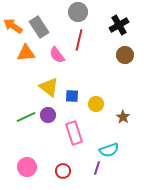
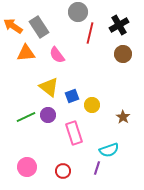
red line: moved 11 px right, 7 px up
brown circle: moved 2 px left, 1 px up
blue square: rotated 24 degrees counterclockwise
yellow circle: moved 4 px left, 1 px down
